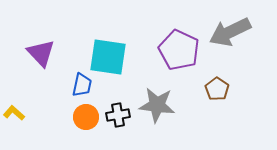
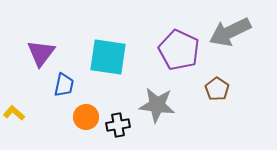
purple triangle: rotated 20 degrees clockwise
blue trapezoid: moved 18 px left
black cross: moved 10 px down
